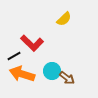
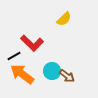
orange arrow: rotated 20 degrees clockwise
brown arrow: moved 2 px up
